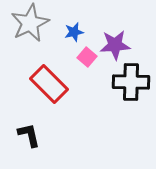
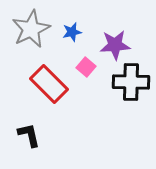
gray star: moved 1 px right, 6 px down
blue star: moved 2 px left
pink square: moved 1 px left, 10 px down
